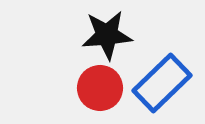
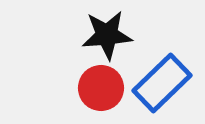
red circle: moved 1 px right
